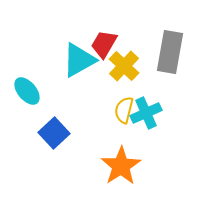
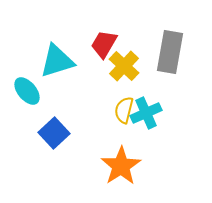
cyan triangle: moved 22 px left, 1 px down; rotated 12 degrees clockwise
